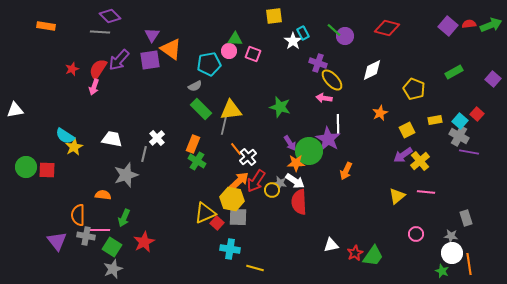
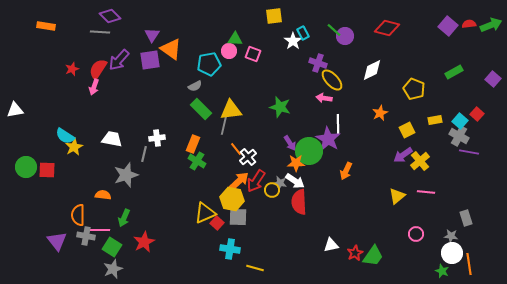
white cross at (157, 138): rotated 35 degrees clockwise
